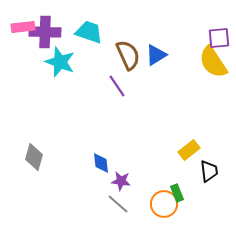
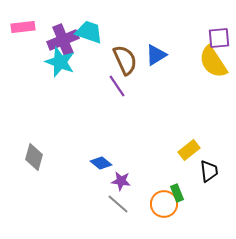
purple cross: moved 18 px right, 8 px down; rotated 24 degrees counterclockwise
brown semicircle: moved 3 px left, 5 px down
blue diamond: rotated 45 degrees counterclockwise
